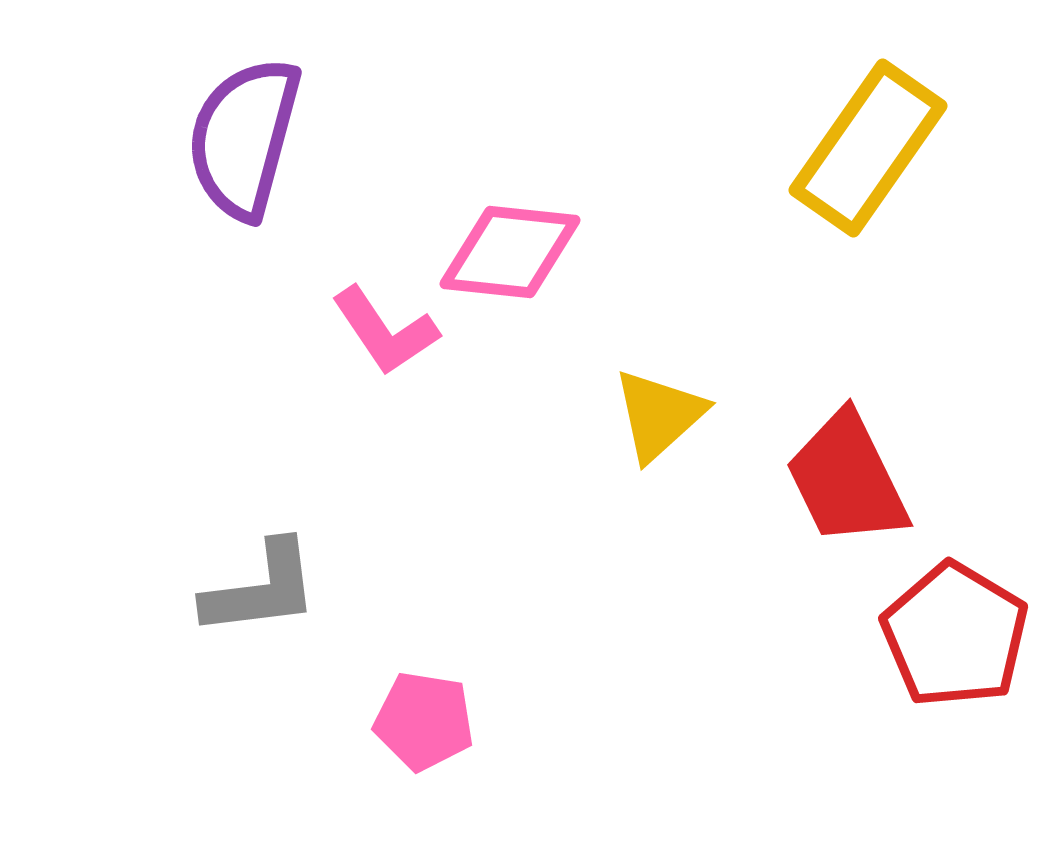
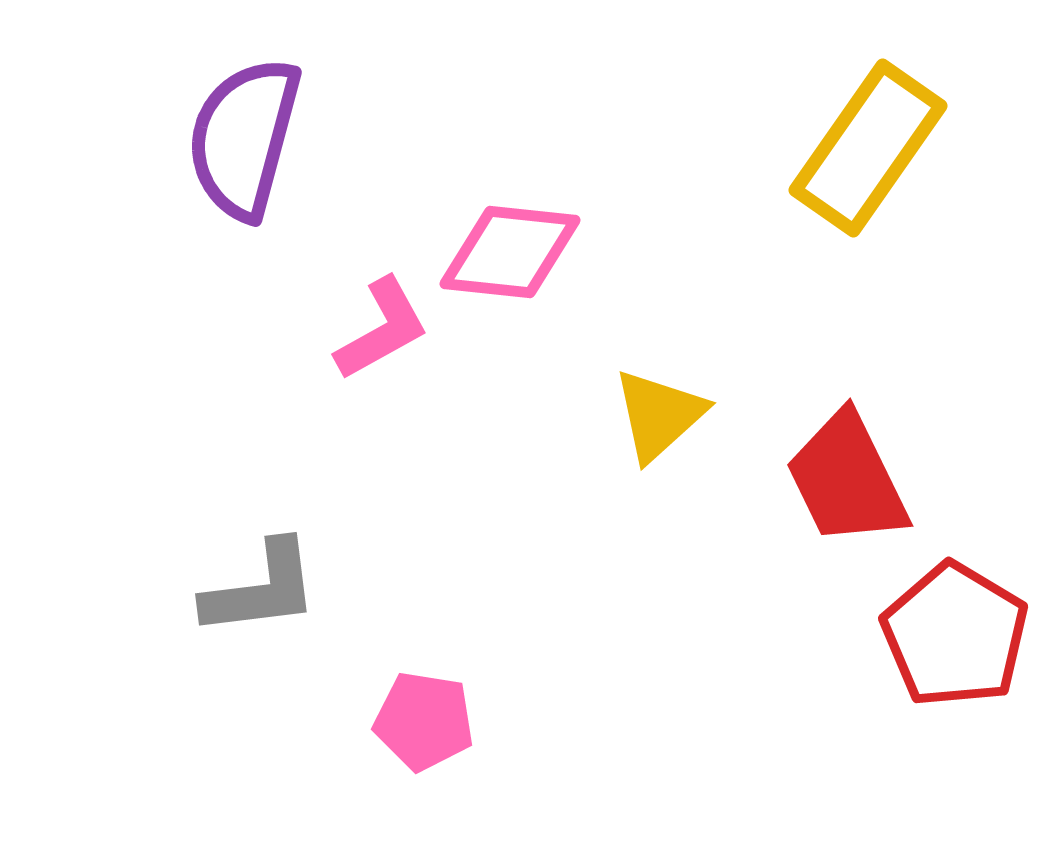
pink L-shape: moved 3 px left, 2 px up; rotated 85 degrees counterclockwise
